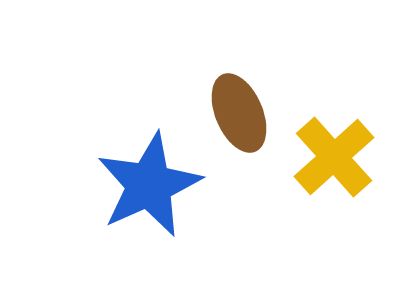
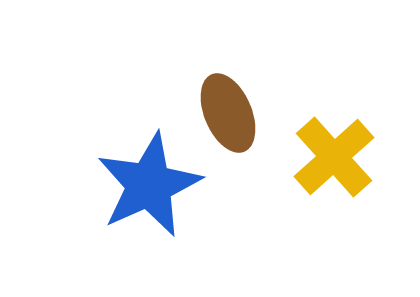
brown ellipse: moved 11 px left
